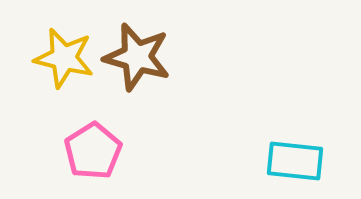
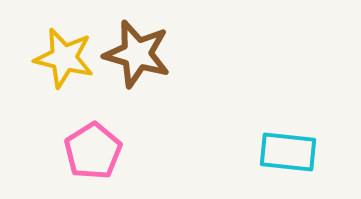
brown star: moved 3 px up
cyan rectangle: moved 7 px left, 9 px up
